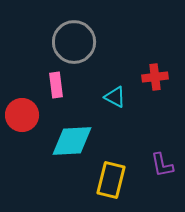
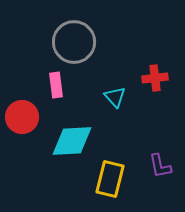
red cross: moved 1 px down
cyan triangle: rotated 20 degrees clockwise
red circle: moved 2 px down
purple L-shape: moved 2 px left, 1 px down
yellow rectangle: moved 1 px left, 1 px up
